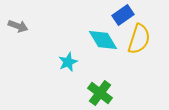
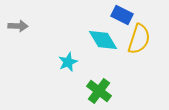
blue rectangle: moved 1 px left; rotated 60 degrees clockwise
gray arrow: rotated 18 degrees counterclockwise
green cross: moved 1 px left, 2 px up
